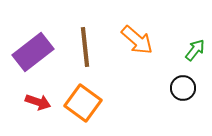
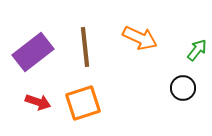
orange arrow: moved 3 px right, 2 px up; rotated 16 degrees counterclockwise
green arrow: moved 2 px right
orange square: rotated 36 degrees clockwise
